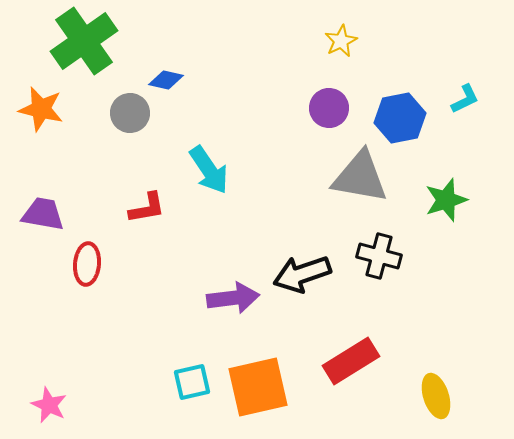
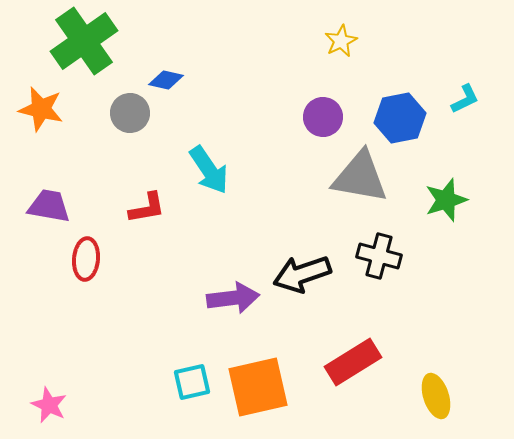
purple circle: moved 6 px left, 9 px down
purple trapezoid: moved 6 px right, 8 px up
red ellipse: moved 1 px left, 5 px up
red rectangle: moved 2 px right, 1 px down
